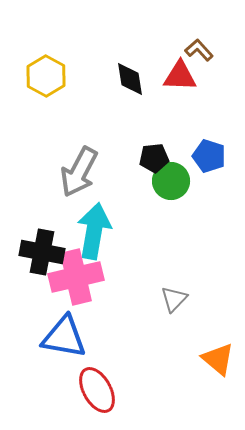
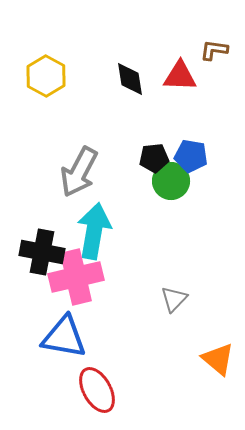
brown L-shape: moved 15 px right; rotated 40 degrees counterclockwise
blue pentagon: moved 18 px left; rotated 8 degrees counterclockwise
